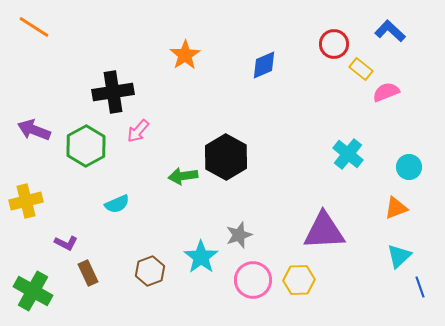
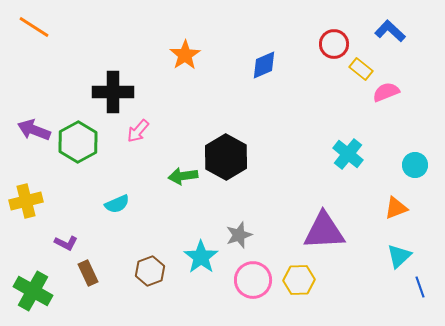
black cross: rotated 9 degrees clockwise
green hexagon: moved 8 px left, 4 px up
cyan circle: moved 6 px right, 2 px up
